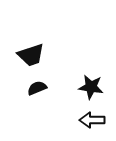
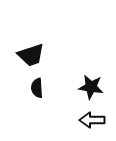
black semicircle: rotated 72 degrees counterclockwise
